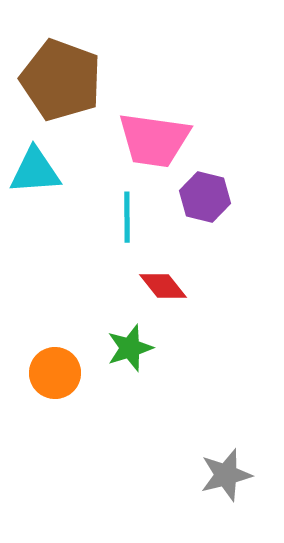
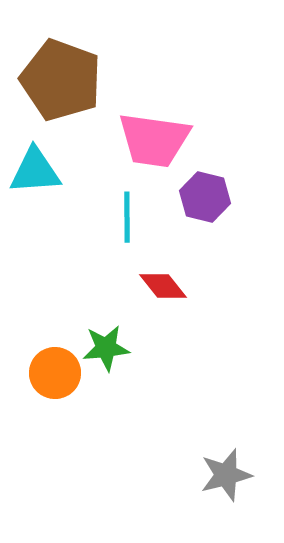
green star: moved 24 px left; rotated 12 degrees clockwise
